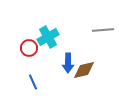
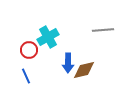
red circle: moved 2 px down
blue line: moved 7 px left, 6 px up
